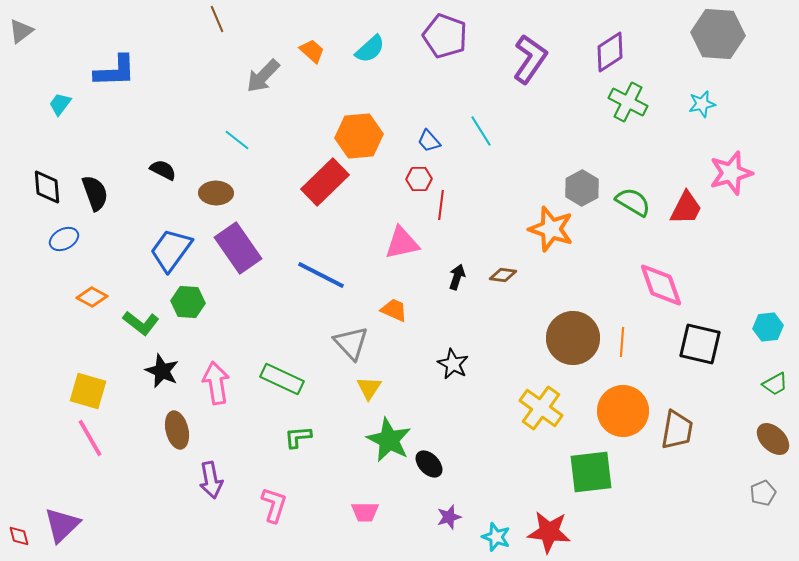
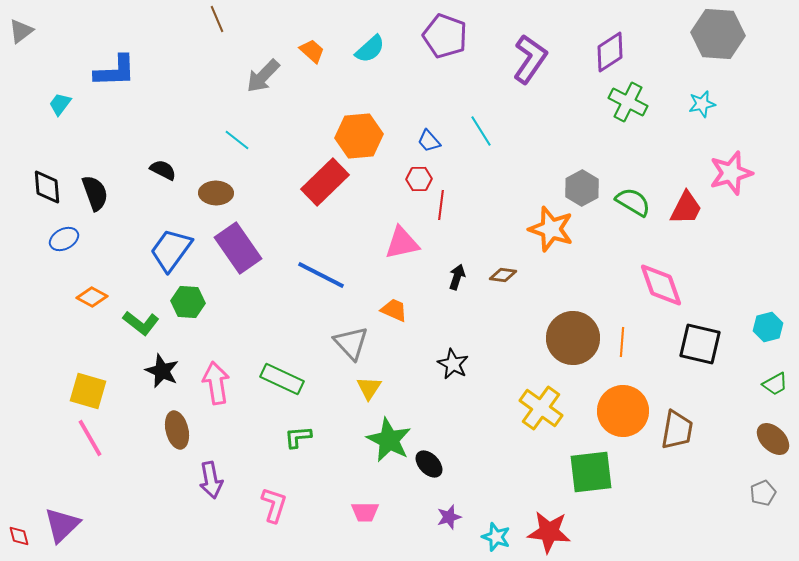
cyan hexagon at (768, 327): rotated 8 degrees counterclockwise
